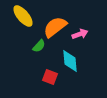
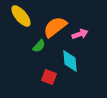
yellow ellipse: moved 2 px left
red square: moved 1 px left
